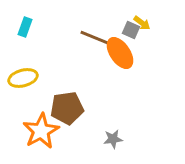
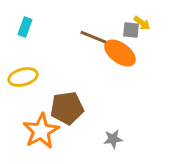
gray square: rotated 18 degrees counterclockwise
orange ellipse: rotated 20 degrees counterclockwise
yellow ellipse: moved 1 px up
